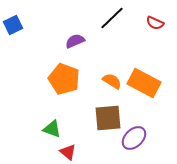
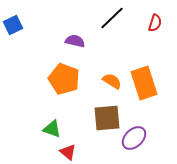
red semicircle: rotated 96 degrees counterclockwise
purple semicircle: rotated 36 degrees clockwise
orange rectangle: rotated 44 degrees clockwise
brown square: moved 1 px left
